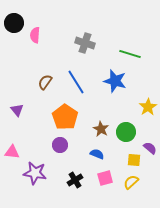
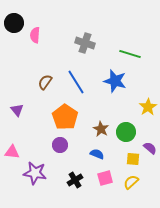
yellow square: moved 1 px left, 1 px up
